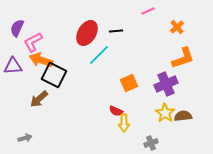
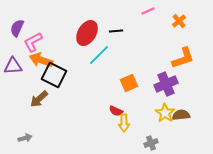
orange cross: moved 2 px right, 6 px up
brown semicircle: moved 2 px left, 1 px up
